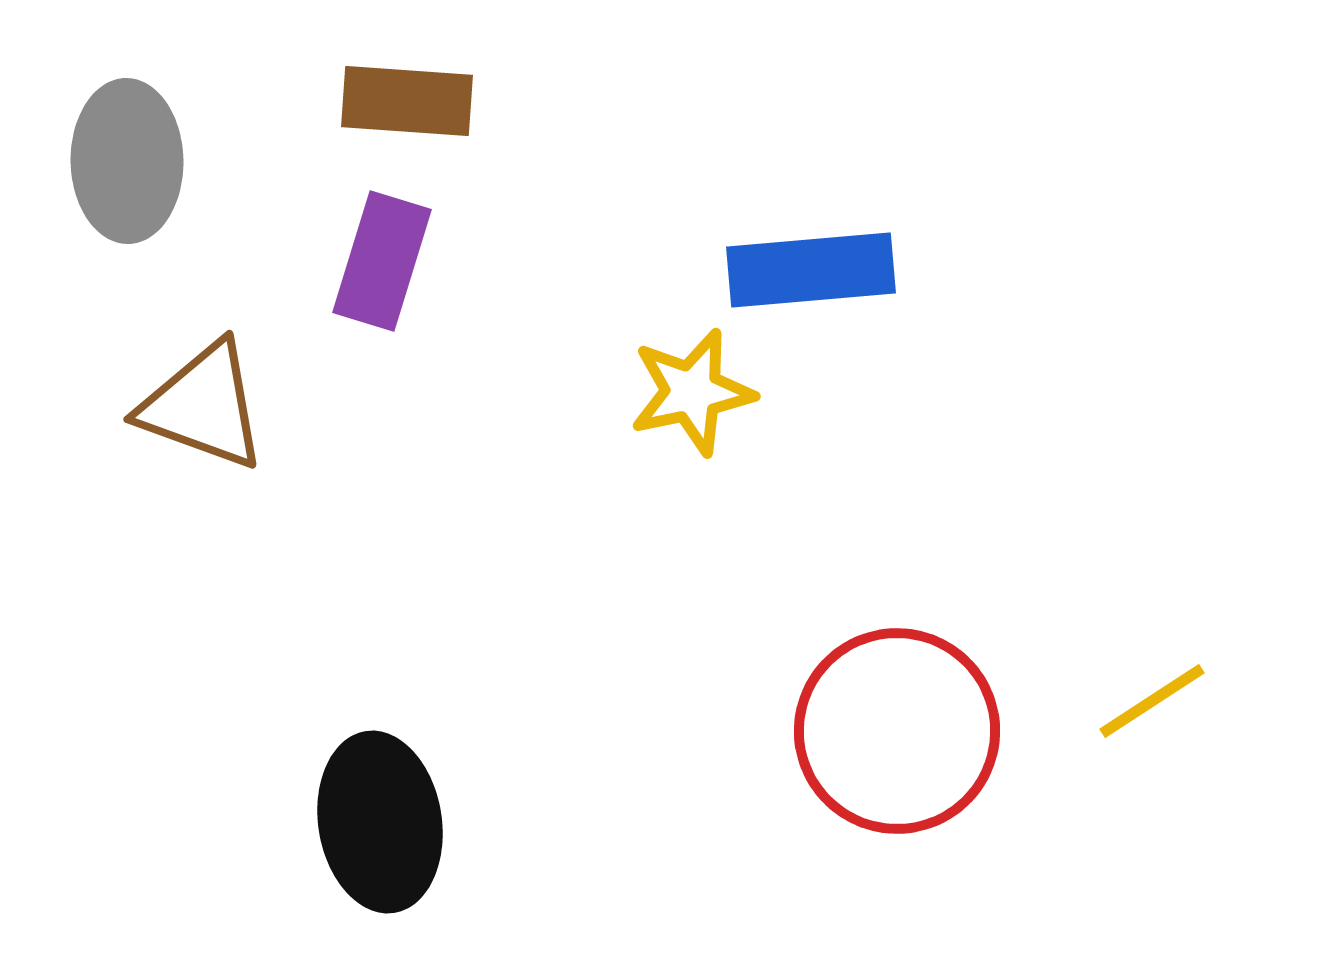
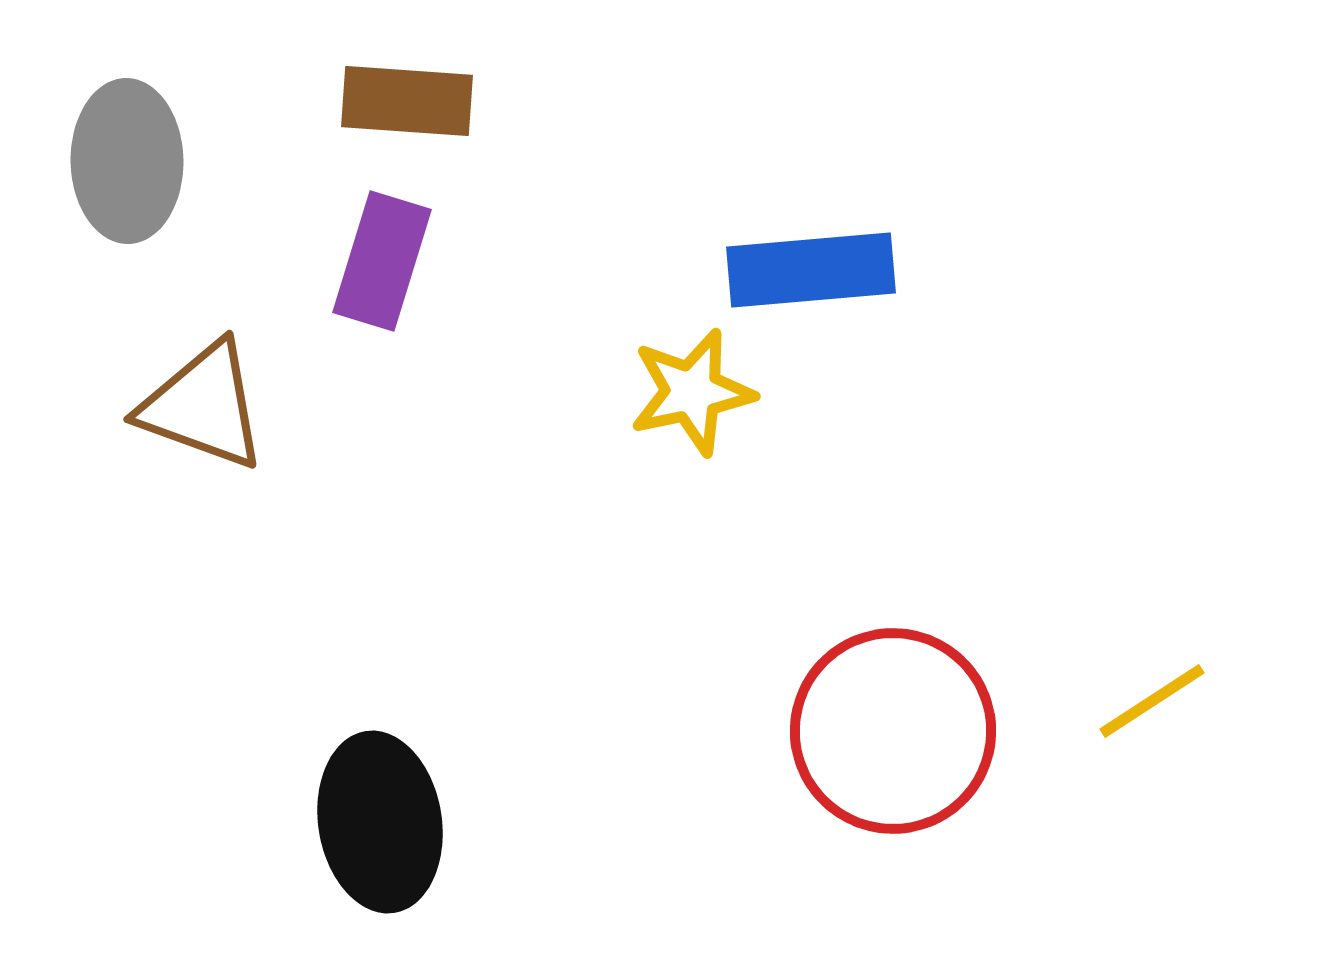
red circle: moved 4 px left
